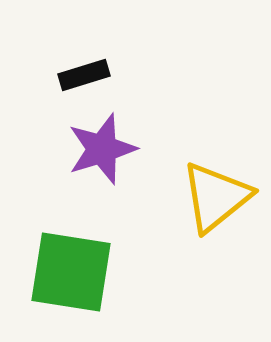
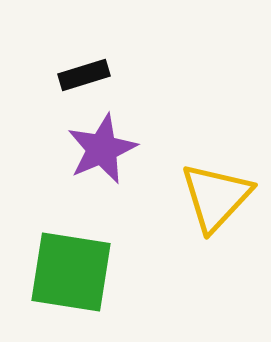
purple star: rotated 6 degrees counterclockwise
yellow triangle: rotated 8 degrees counterclockwise
